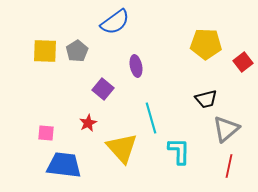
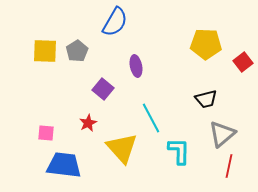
blue semicircle: rotated 24 degrees counterclockwise
cyan line: rotated 12 degrees counterclockwise
gray triangle: moved 4 px left, 5 px down
